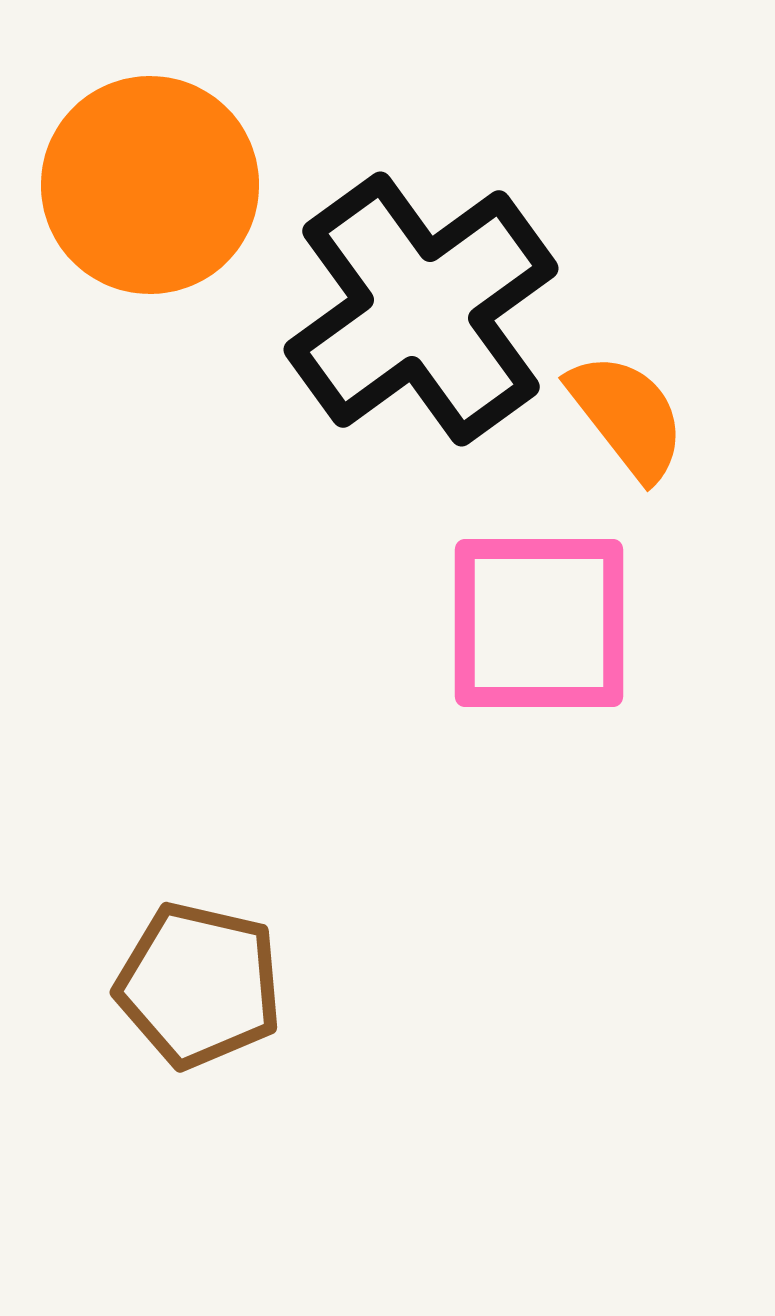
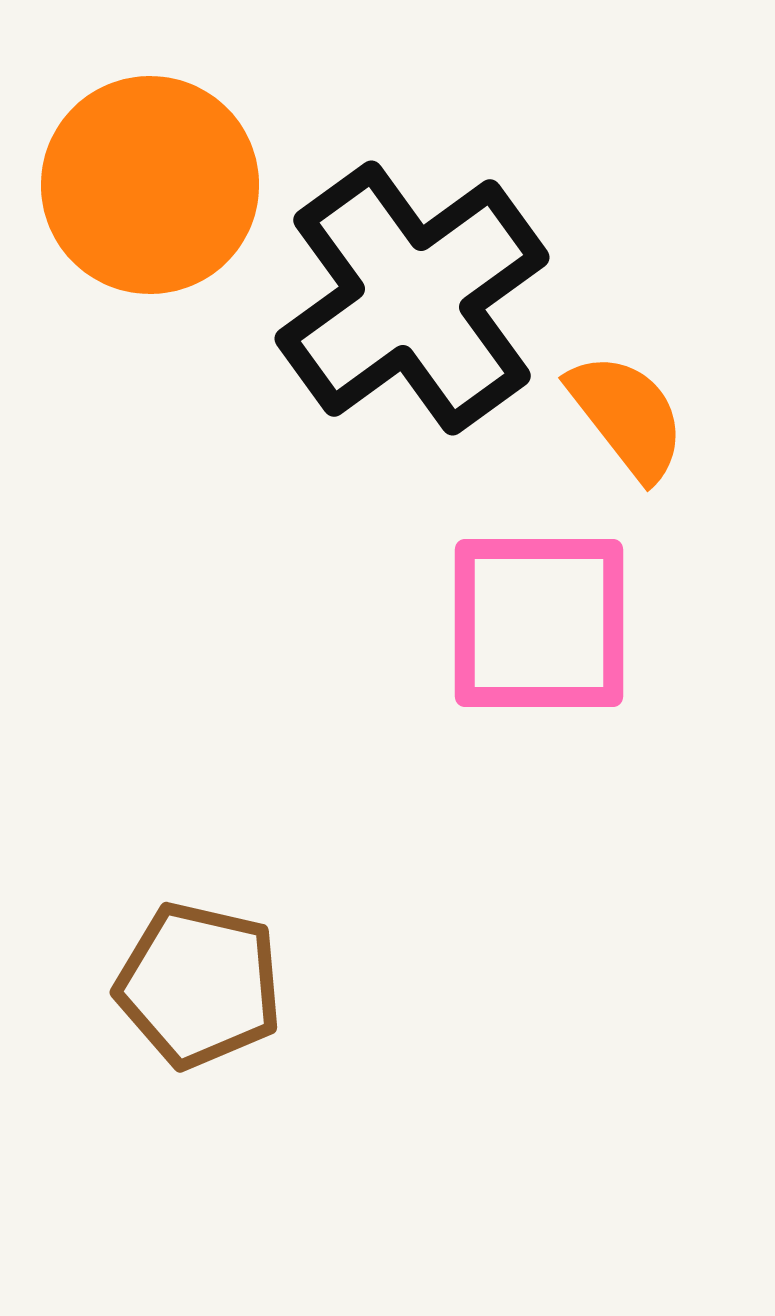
black cross: moved 9 px left, 11 px up
